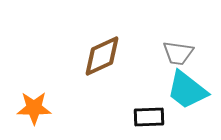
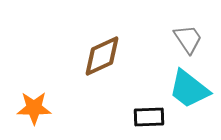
gray trapezoid: moved 10 px right, 14 px up; rotated 132 degrees counterclockwise
cyan trapezoid: moved 2 px right, 1 px up
